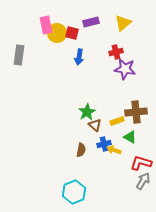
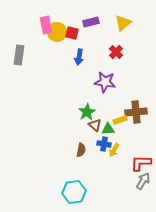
yellow circle: moved 1 px up
red cross: rotated 32 degrees counterclockwise
purple star: moved 20 px left, 13 px down
yellow rectangle: moved 3 px right, 1 px up
green triangle: moved 22 px left, 8 px up; rotated 32 degrees counterclockwise
blue cross: rotated 24 degrees clockwise
yellow arrow: rotated 80 degrees counterclockwise
red L-shape: rotated 15 degrees counterclockwise
cyan hexagon: rotated 15 degrees clockwise
